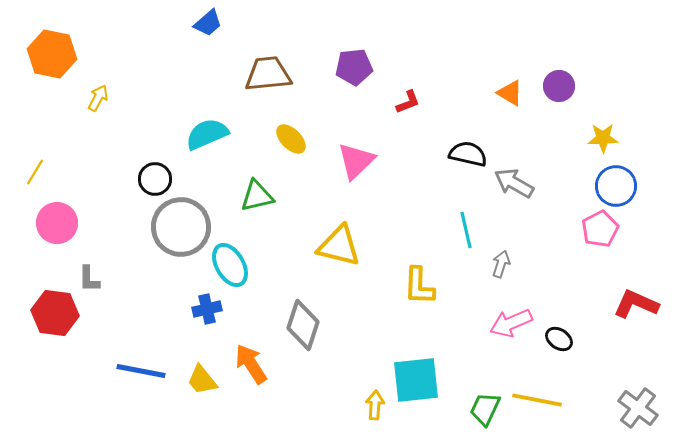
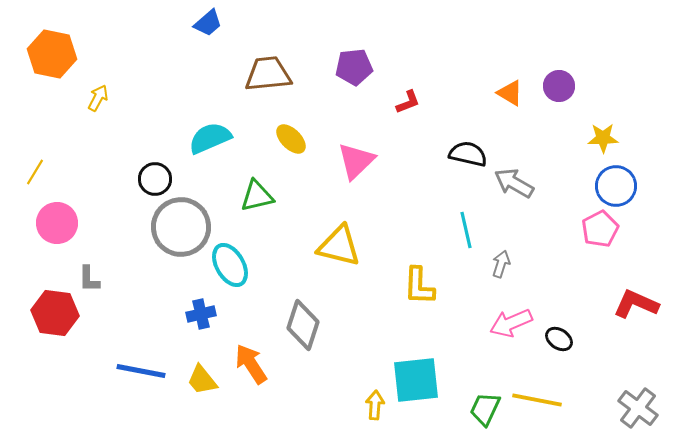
cyan semicircle at (207, 134): moved 3 px right, 4 px down
blue cross at (207, 309): moved 6 px left, 5 px down
